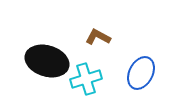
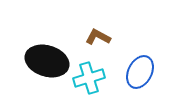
blue ellipse: moved 1 px left, 1 px up
cyan cross: moved 3 px right, 1 px up
